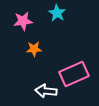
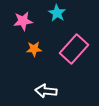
pink rectangle: moved 25 px up; rotated 24 degrees counterclockwise
